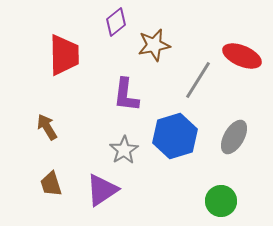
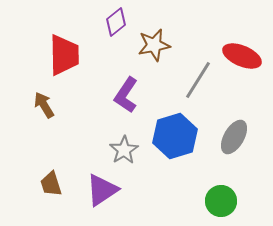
purple L-shape: rotated 27 degrees clockwise
brown arrow: moved 3 px left, 22 px up
